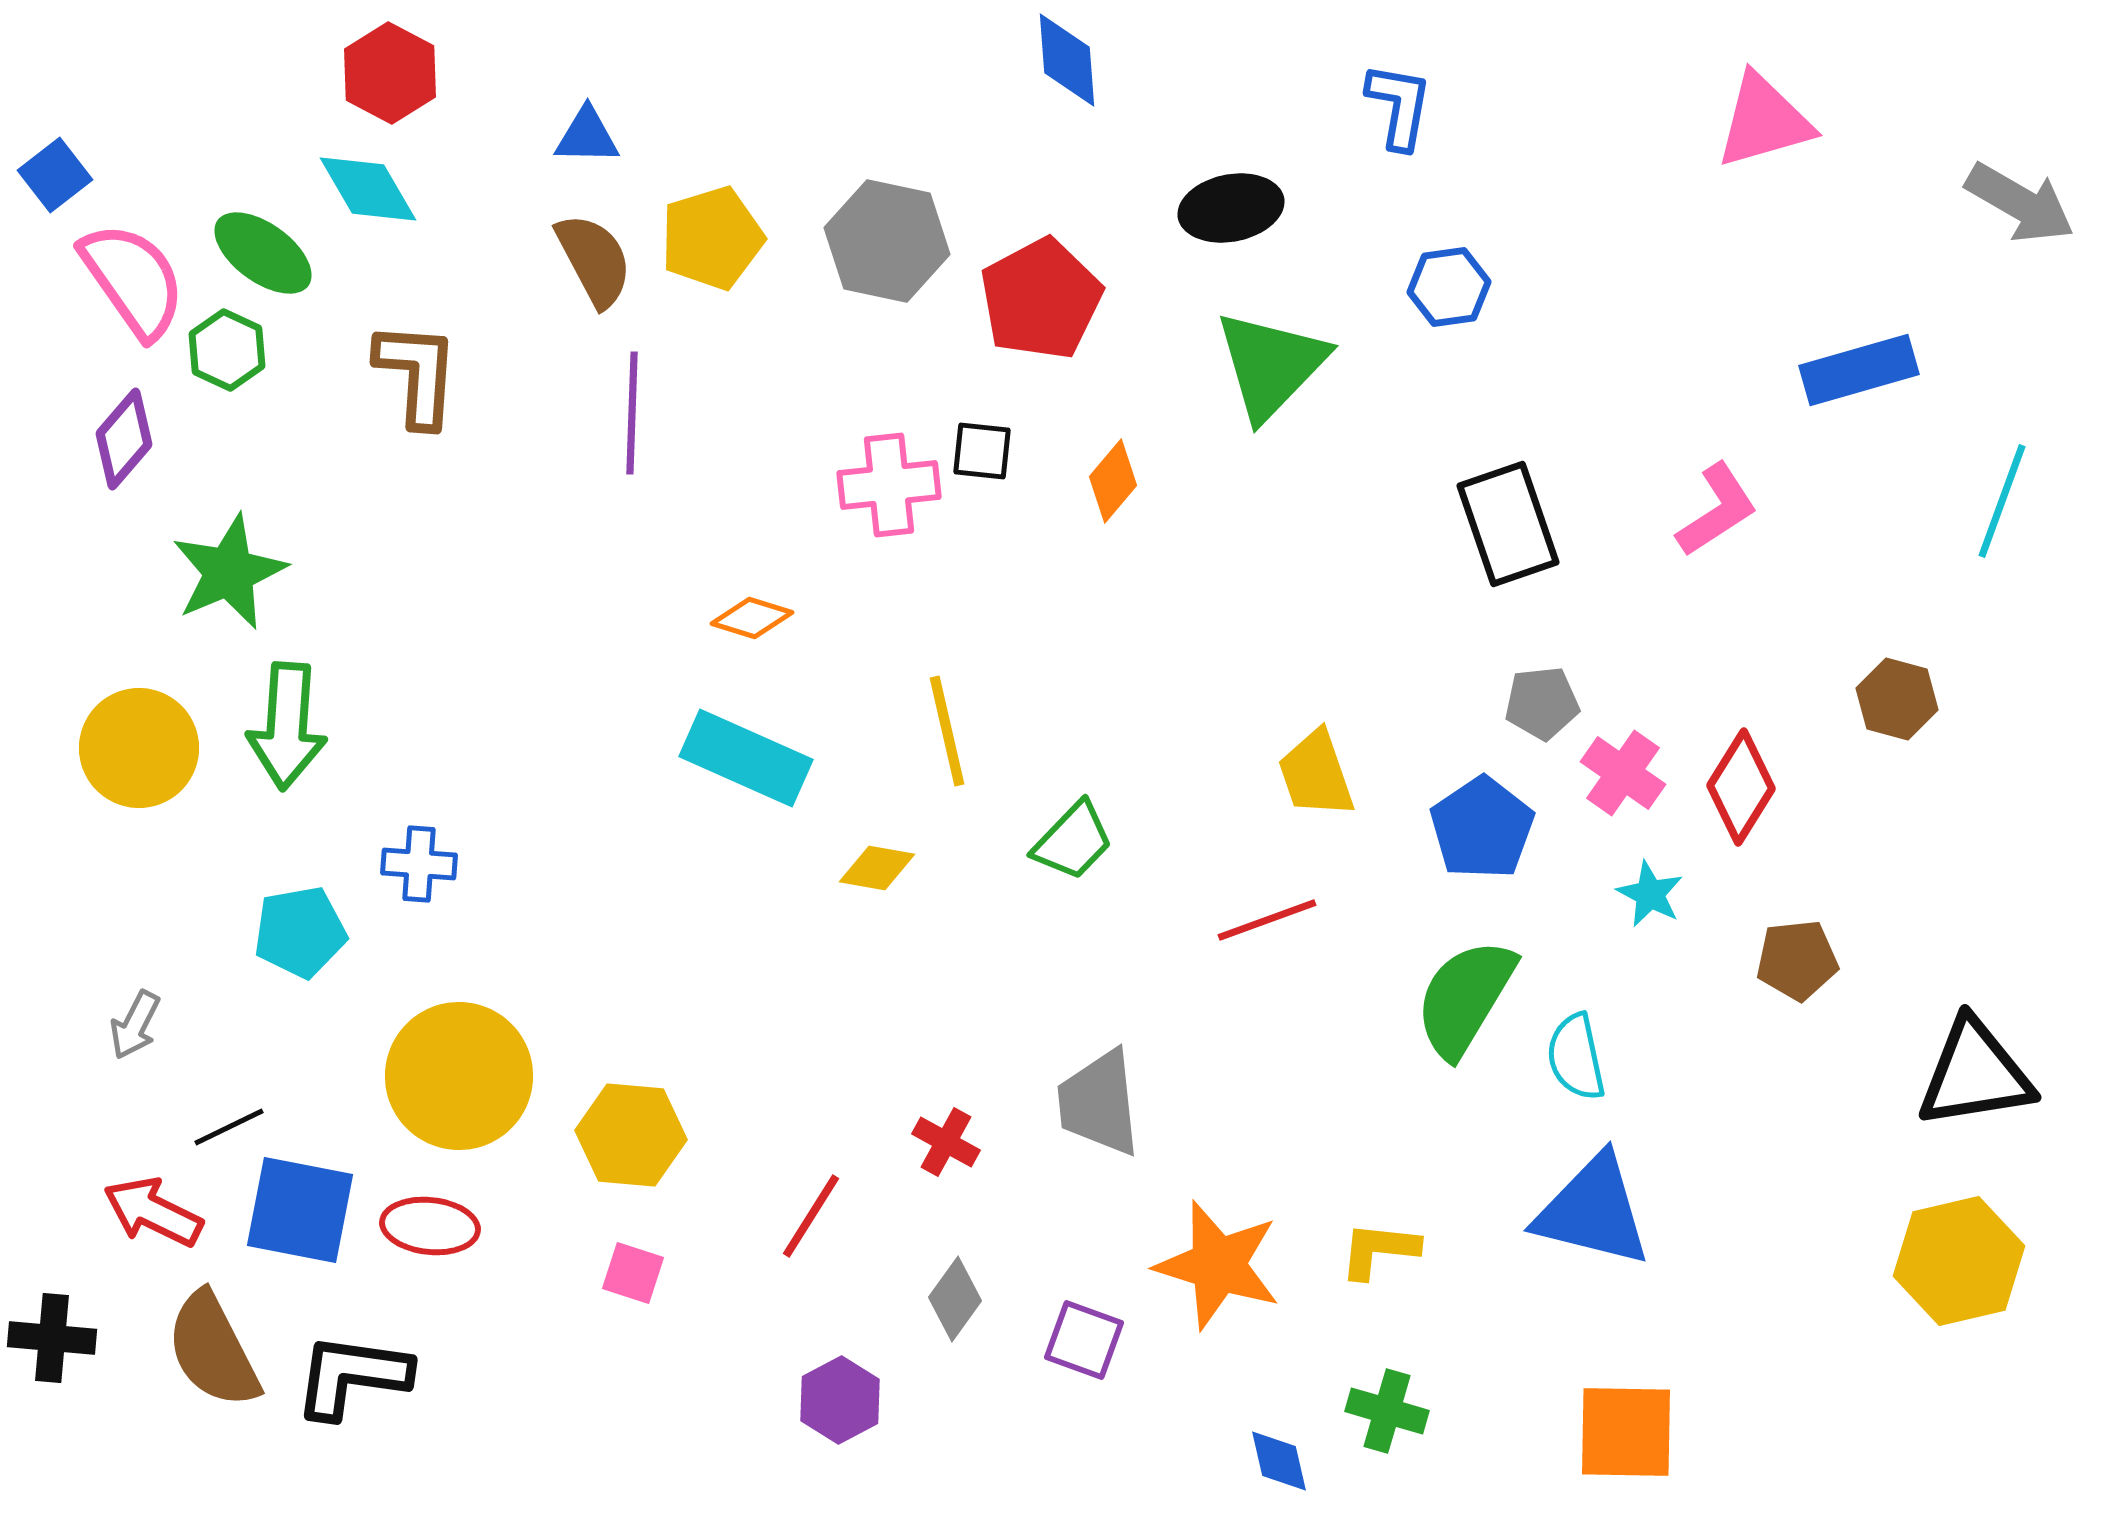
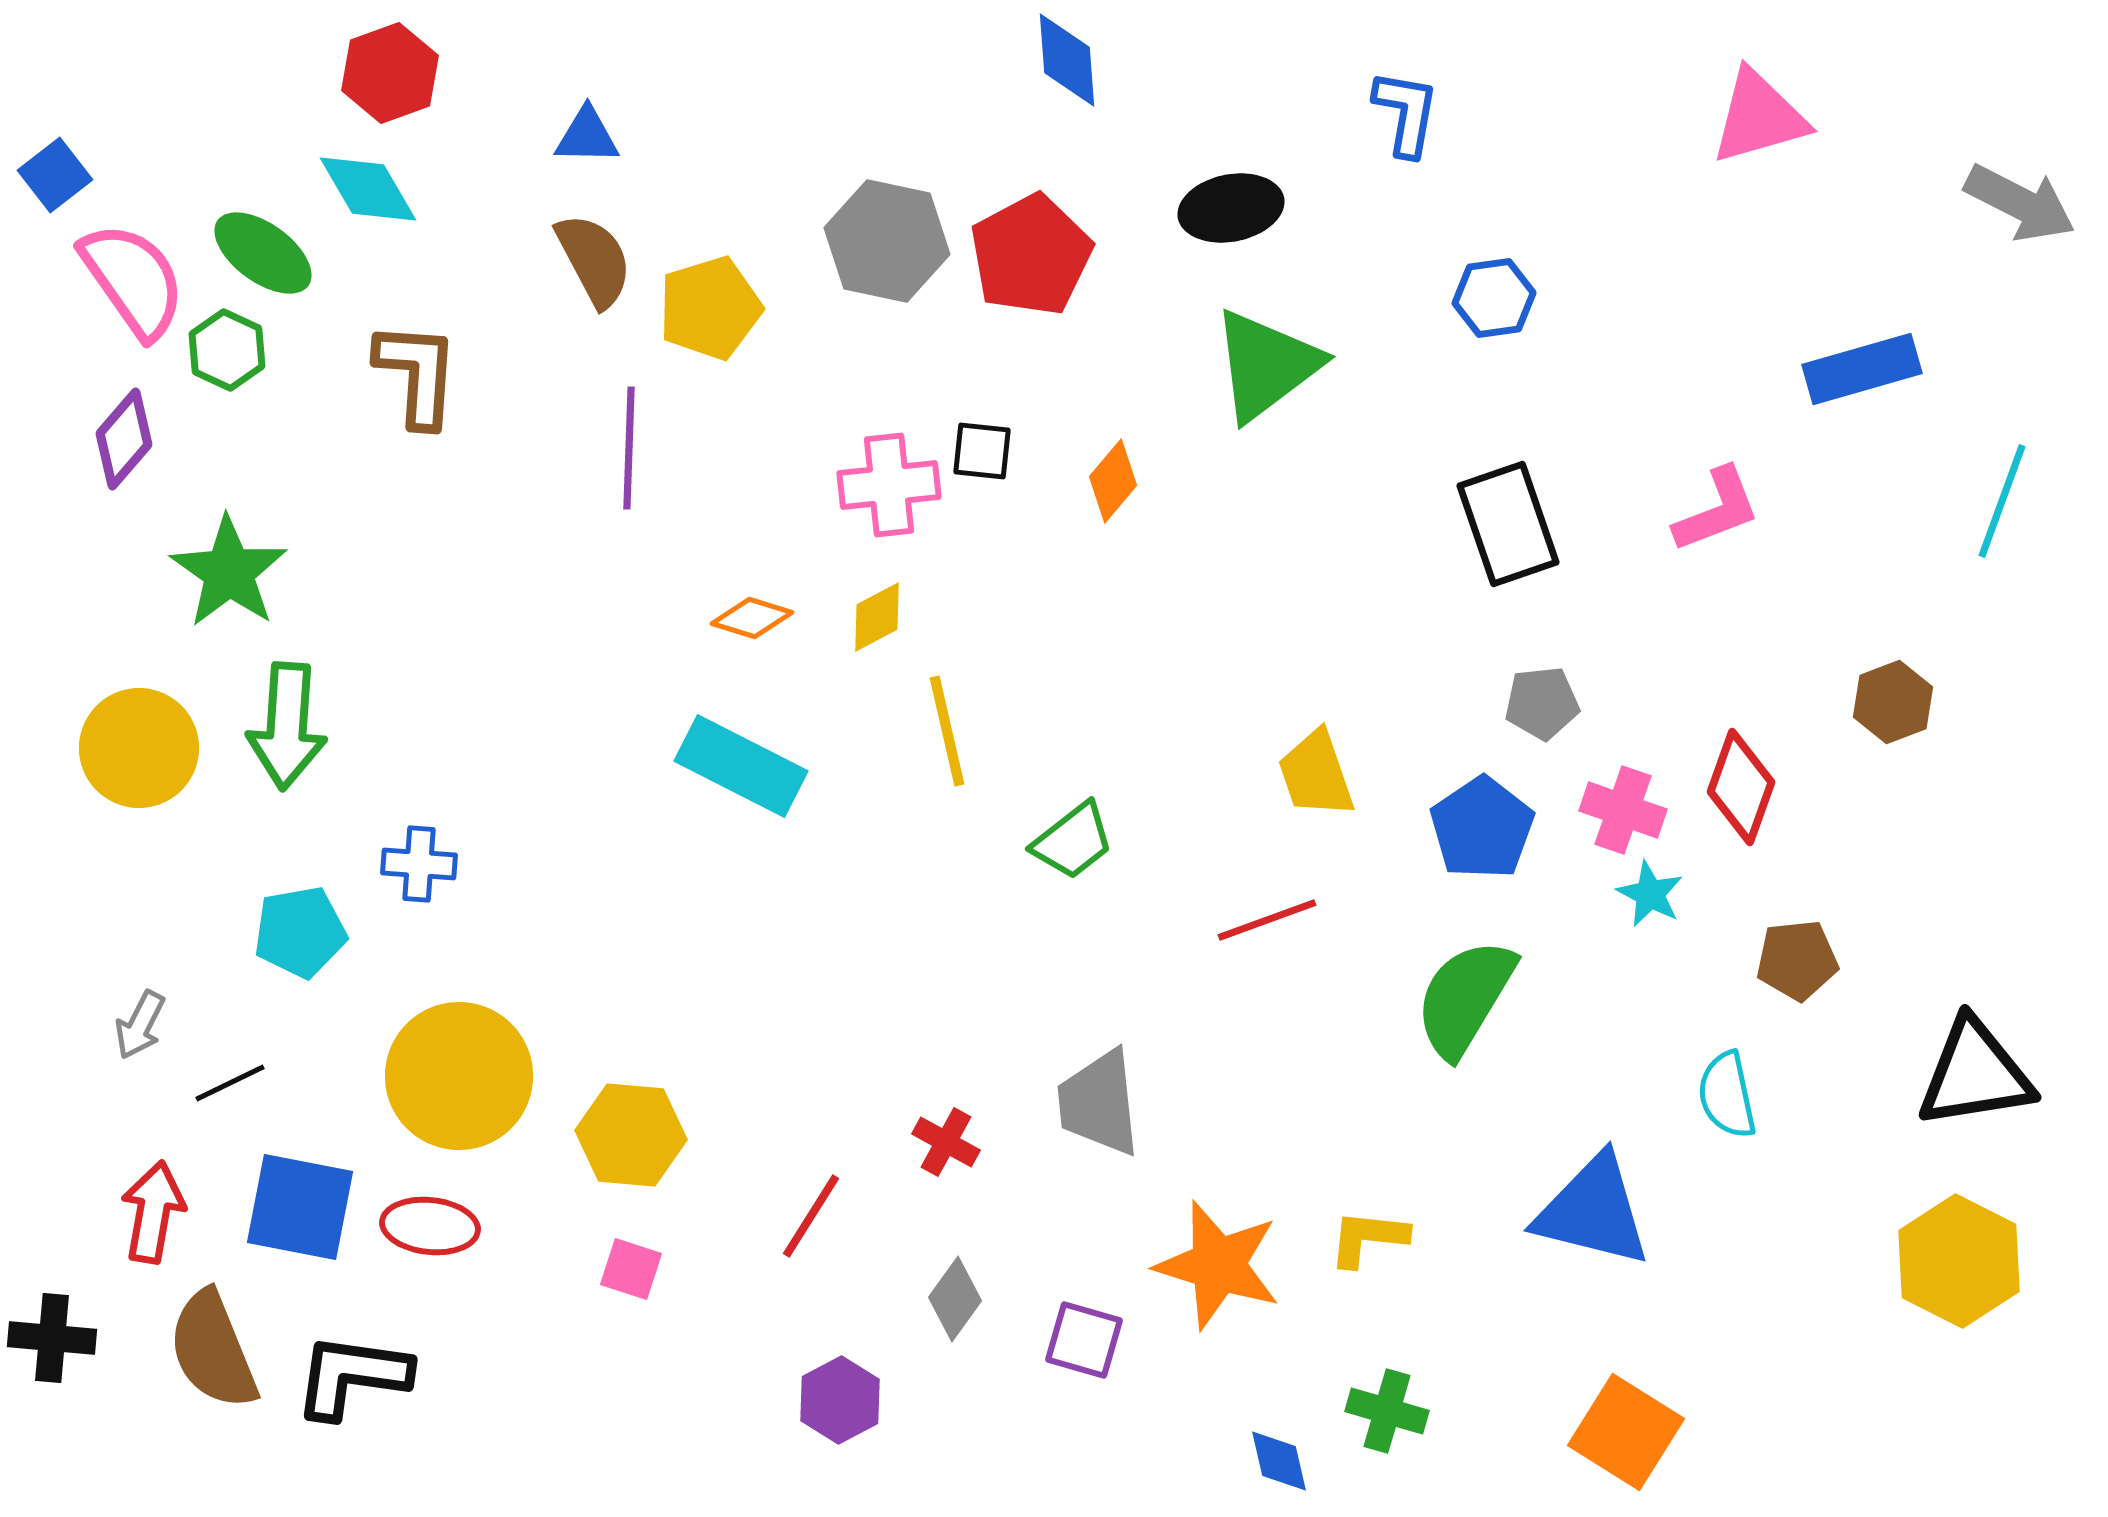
red hexagon at (390, 73): rotated 12 degrees clockwise
blue L-shape at (1399, 106): moved 7 px right, 7 px down
pink triangle at (1764, 121): moved 5 px left, 4 px up
gray arrow at (2020, 203): rotated 3 degrees counterclockwise
yellow pentagon at (712, 238): moved 2 px left, 70 px down
blue hexagon at (1449, 287): moved 45 px right, 11 px down
red pentagon at (1041, 299): moved 10 px left, 44 px up
green triangle at (1271, 365): moved 5 px left; rotated 9 degrees clockwise
blue rectangle at (1859, 370): moved 3 px right, 1 px up
purple line at (632, 413): moved 3 px left, 35 px down
pink L-shape at (1717, 510): rotated 12 degrees clockwise
green star at (229, 572): rotated 14 degrees counterclockwise
brown hexagon at (1897, 699): moved 4 px left, 3 px down; rotated 24 degrees clockwise
cyan rectangle at (746, 758): moved 5 px left, 8 px down; rotated 3 degrees clockwise
pink cross at (1623, 773): moved 37 px down; rotated 16 degrees counterclockwise
red diamond at (1741, 787): rotated 12 degrees counterclockwise
green trapezoid at (1073, 841): rotated 8 degrees clockwise
yellow diamond at (877, 868): moved 251 px up; rotated 38 degrees counterclockwise
gray arrow at (135, 1025): moved 5 px right
cyan semicircle at (1576, 1057): moved 151 px right, 38 px down
black line at (229, 1127): moved 1 px right, 44 px up
blue square at (300, 1210): moved 3 px up
red arrow at (153, 1212): rotated 74 degrees clockwise
yellow L-shape at (1379, 1250): moved 11 px left, 12 px up
yellow hexagon at (1959, 1261): rotated 20 degrees counterclockwise
pink square at (633, 1273): moved 2 px left, 4 px up
purple square at (1084, 1340): rotated 4 degrees counterclockwise
brown semicircle at (213, 1350): rotated 5 degrees clockwise
orange square at (1626, 1432): rotated 31 degrees clockwise
